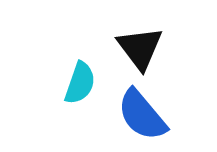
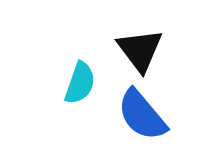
black triangle: moved 2 px down
